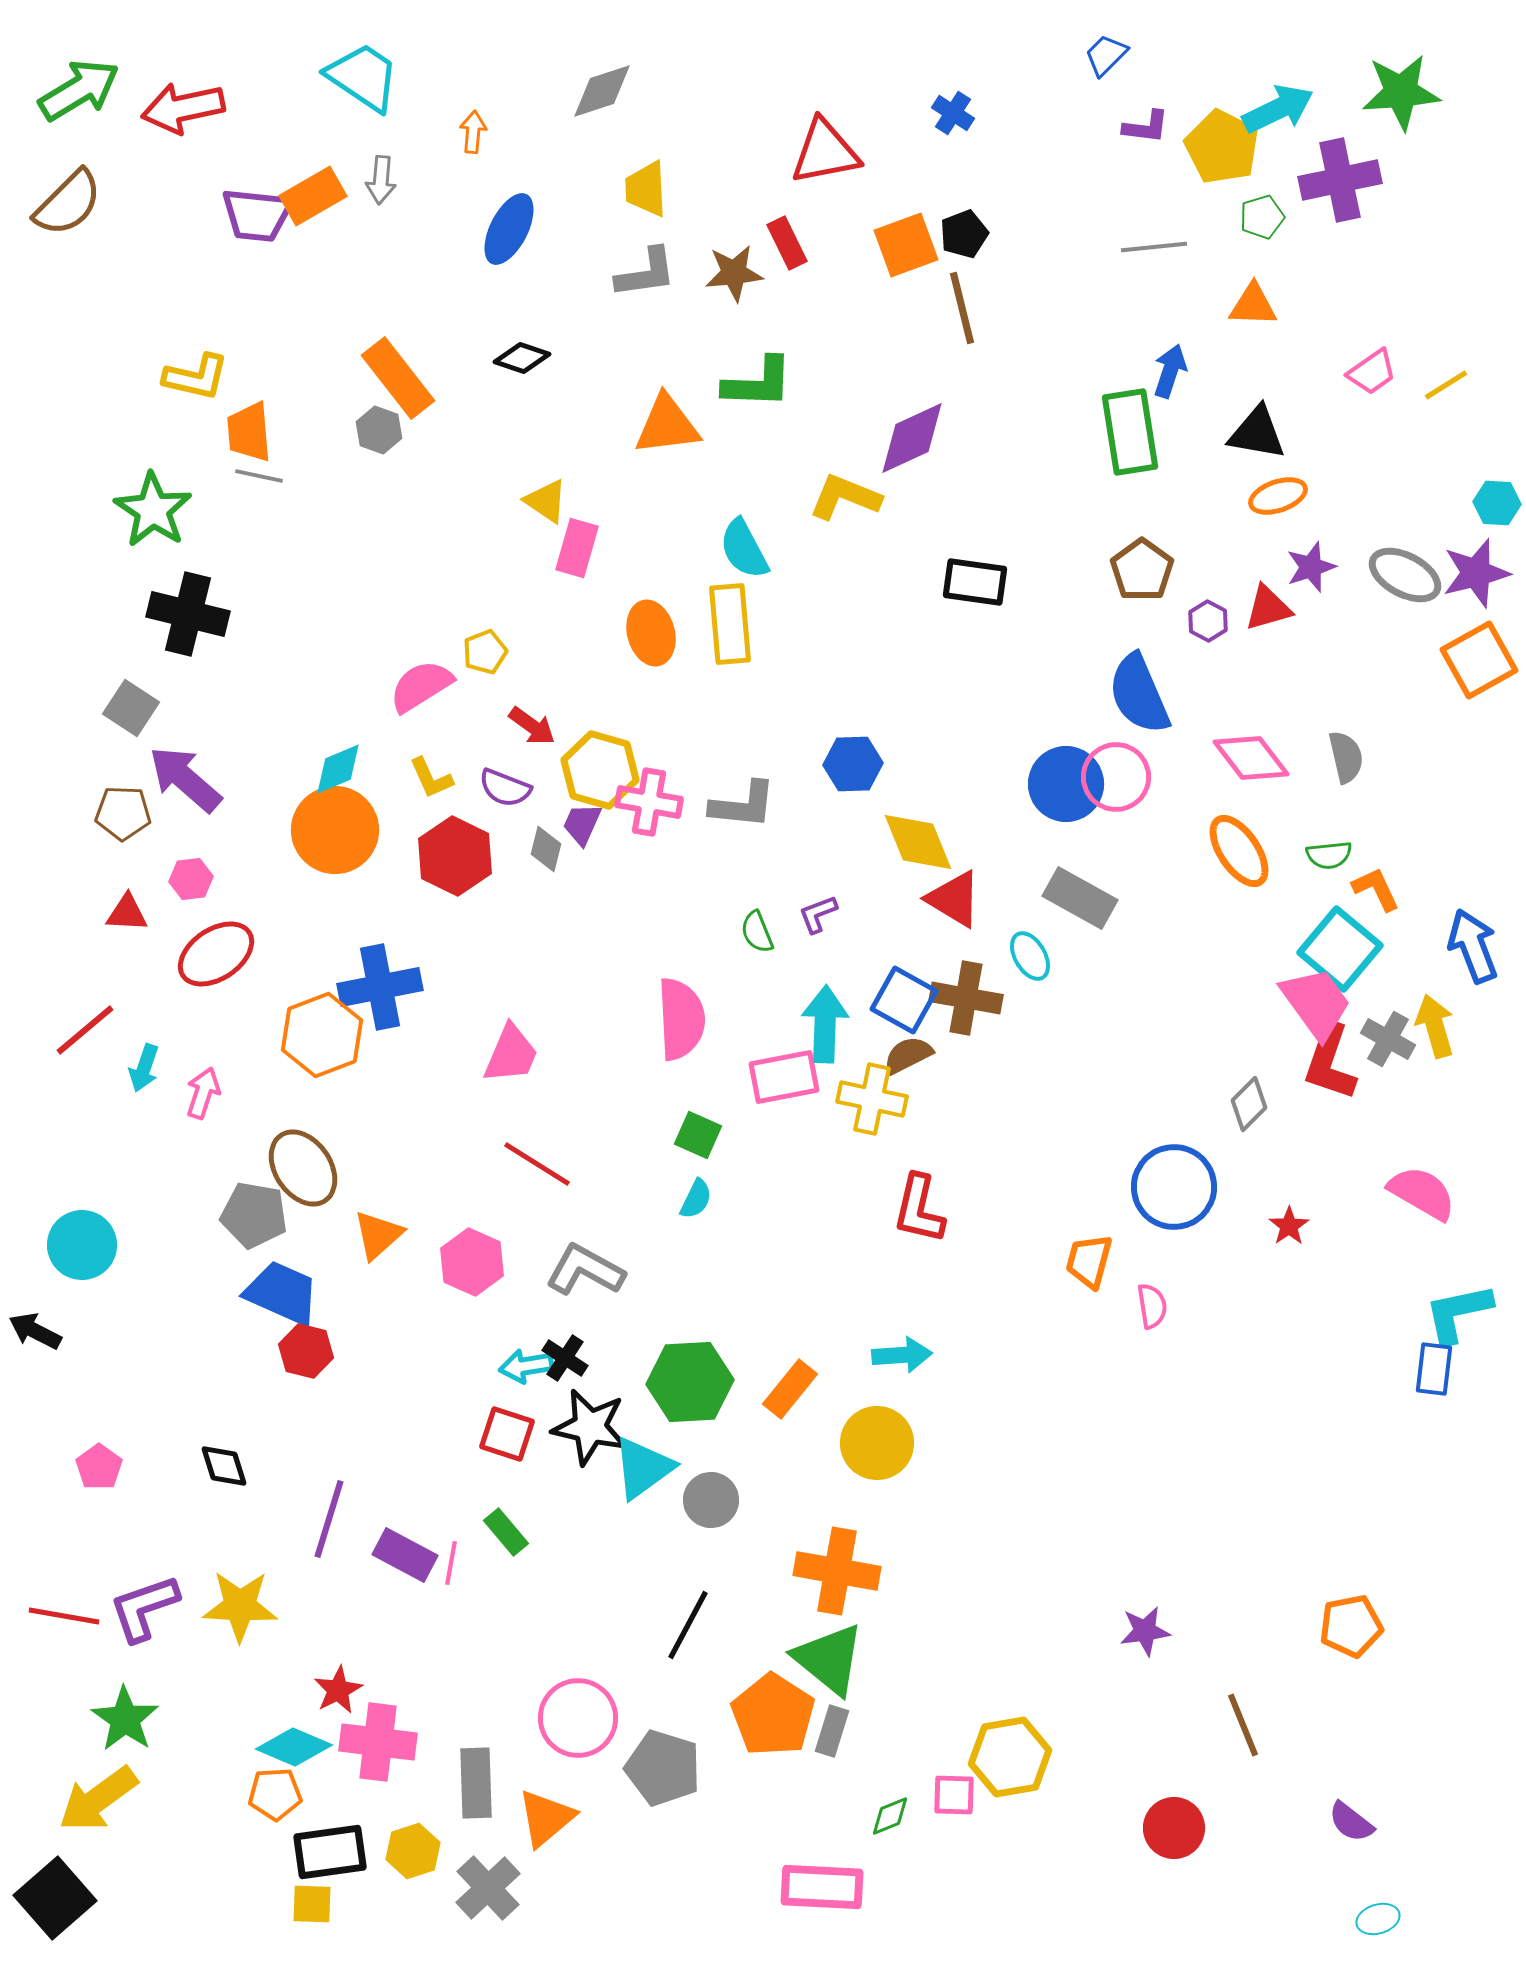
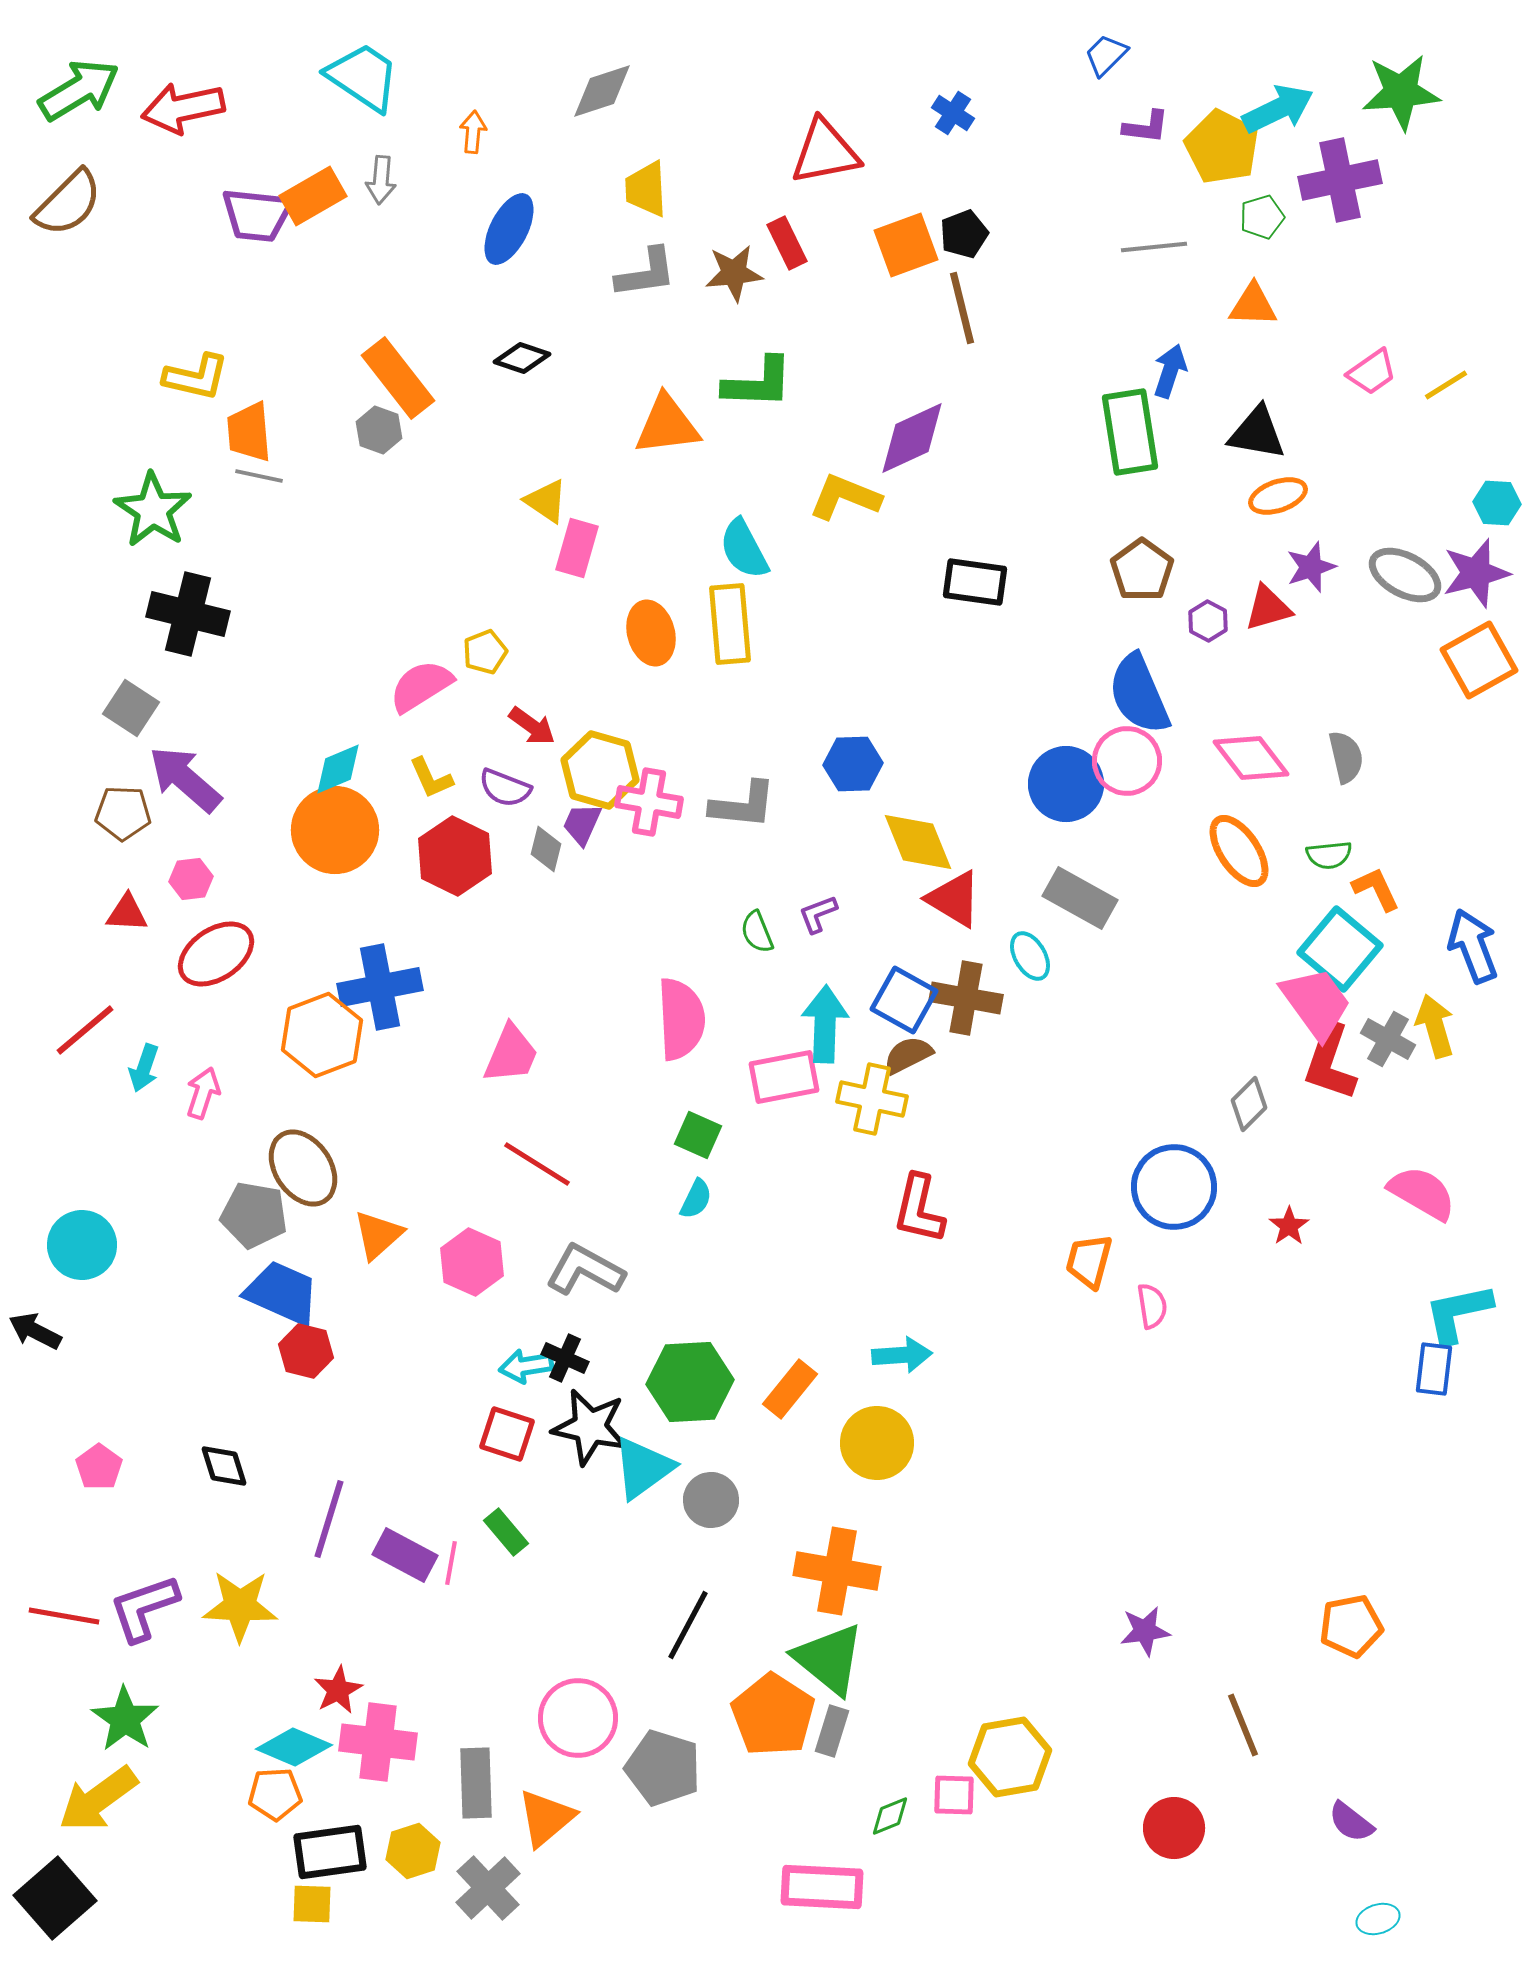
pink circle at (1116, 777): moved 11 px right, 16 px up
black cross at (565, 1358): rotated 9 degrees counterclockwise
